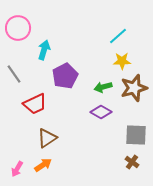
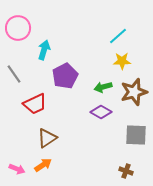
brown star: moved 4 px down
brown cross: moved 6 px left, 9 px down; rotated 16 degrees counterclockwise
pink arrow: rotated 98 degrees counterclockwise
